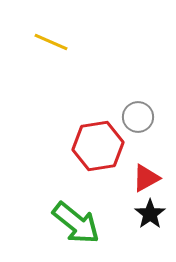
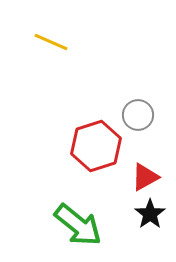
gray circle: moved 2 px up
red hexagon: moved 2 px left; rotated 9 degrees counterclockwise
red triangle: moved 1 px left, 1 px up
green arrow: moved 2 px right, 2 px down
